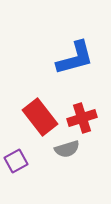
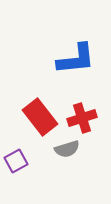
blue L-shape: moved 1 px right, 1 px down; rotated 9 degrees clockwise
